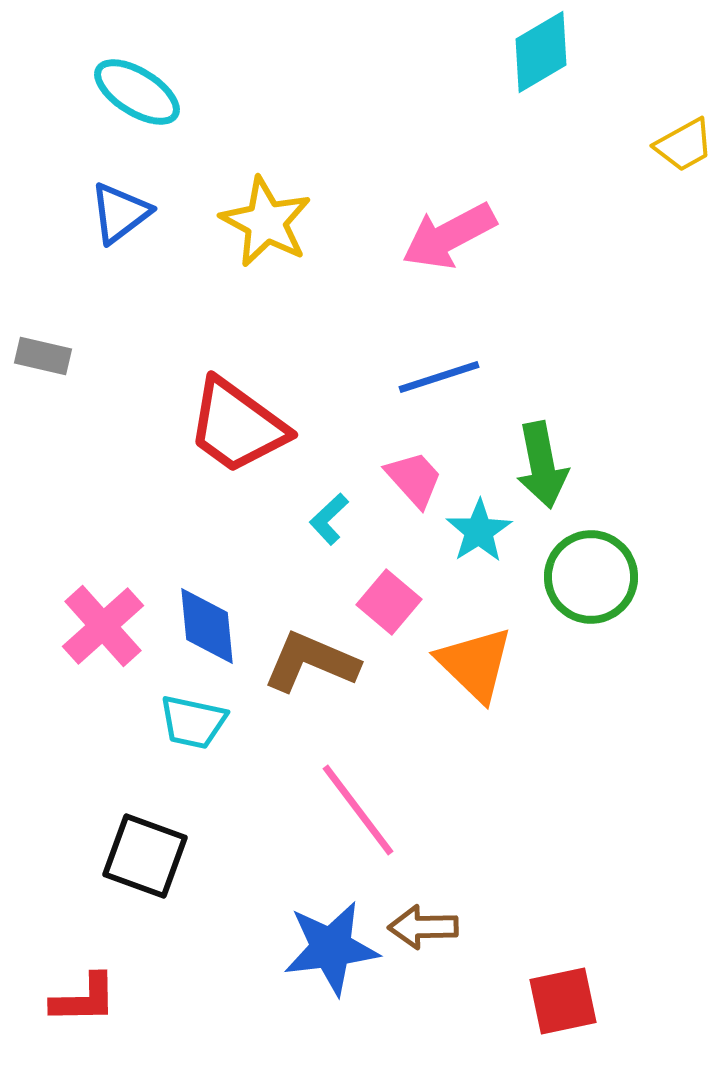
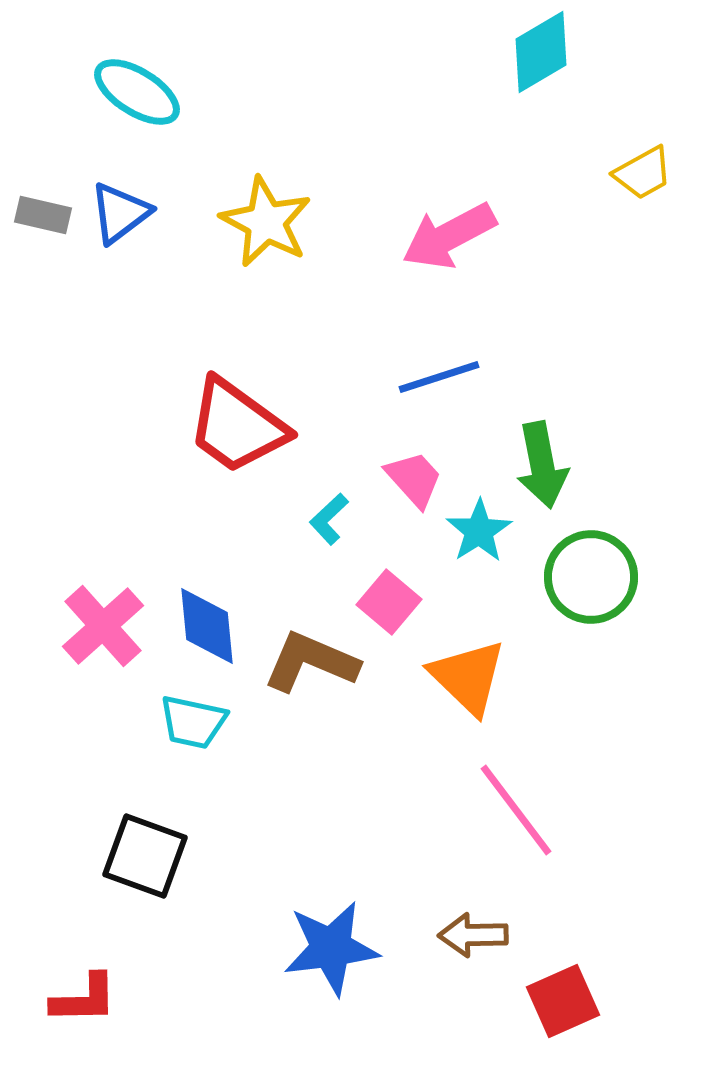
yellow trapezoid: moved 41 px left, 28 px down
gray rectangle: moved 141 px up
orange triangle: moved 7 px left, 13 px down
pink line: moved 158 px right
brown arrow: moved 50 px right, 8 px down
red square: rotated 12 degrees counterclockwise
